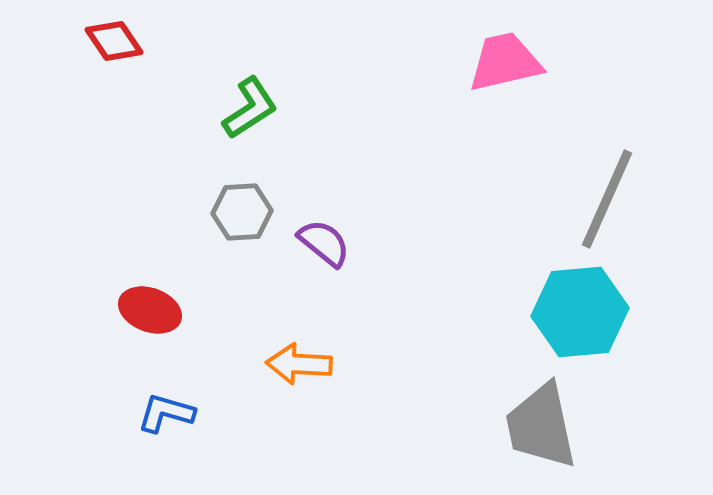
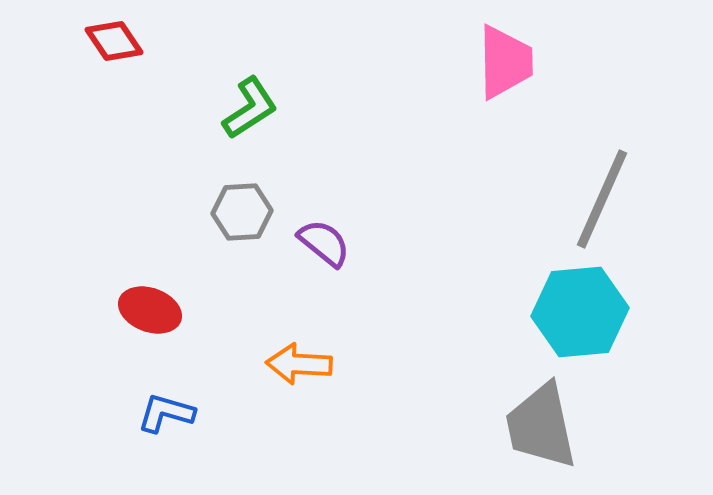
pink trapezoid: rotated 102 degrees clockwise
gray line: moved 5 px left
